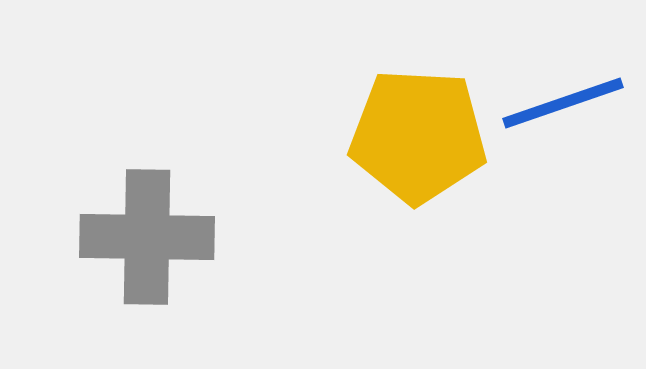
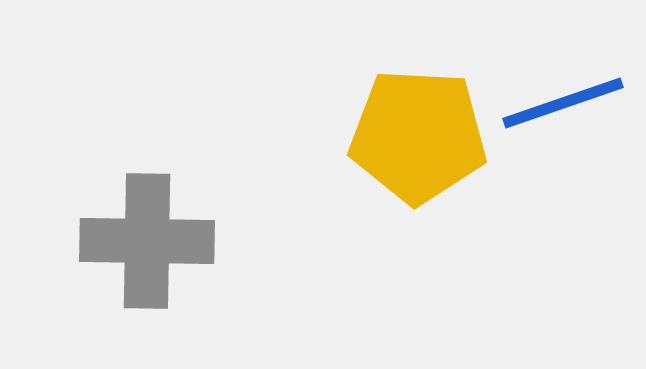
gray cross: moved 4 px down
